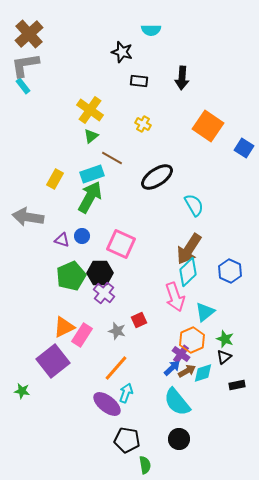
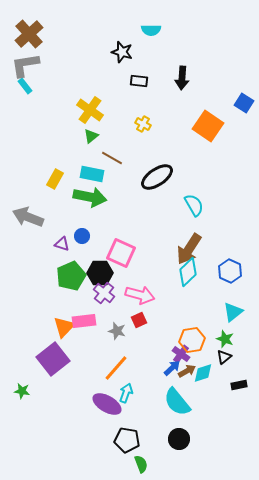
cyan rectangle at (23, 86): moved 2 px right
blue square at (244, 148): moved 45 px up
cyan rectangle at (92, 174): rotated 30 degrees clockwise
green arrow at (90, 197): rotated 72 degrees clockwise
gray arrow at (28, 217): rotated 12 degrees clockwise
purple triangle at (62, 240): moved 4 px down
pink square at (121, 244): moved 9 px down
pink arrow at (175, 297): moved 35 px left, 2 px up; rotated 56 degrees counterclockwise
cyan triangle at (205, 312): moved 28 px right
orange triangle at (64, 327): rotated 20 degrees counterclockwise
pink rectangle at (82, 335): moved 2 px right, 14 px up; rotated 50 degrees clockwise
orange hexagon at (192, 340): rotated 15 degrees clockwise
purple square at (53, 361): moved 2 px up
black rectangle at (237, 385): moved 2 px right
purple ellipse at (107, 404): rotated 8 degrees counterclockwise
green semicircle at (145, 465): moved 4 px left, 1 px up; rotated 12 degrees counterclockwise
